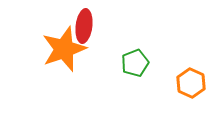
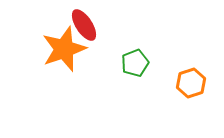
red ellipse: moved 1 px up; rotated 40 degrees counterclockwise
orange hexagon: rotated 16 degrees clockwise
